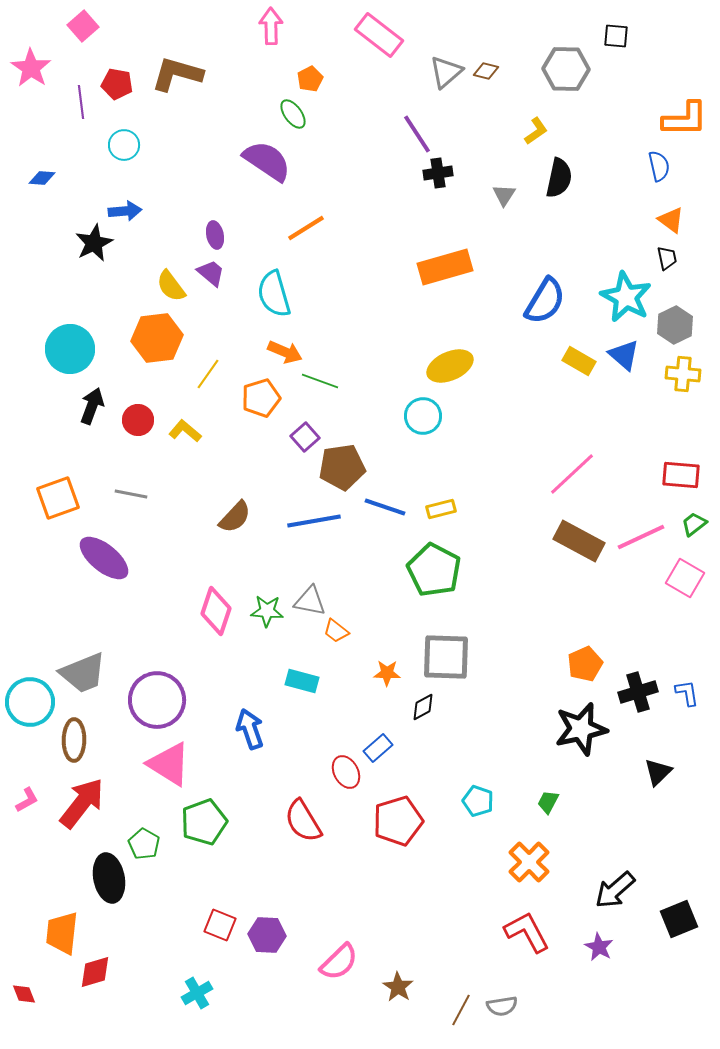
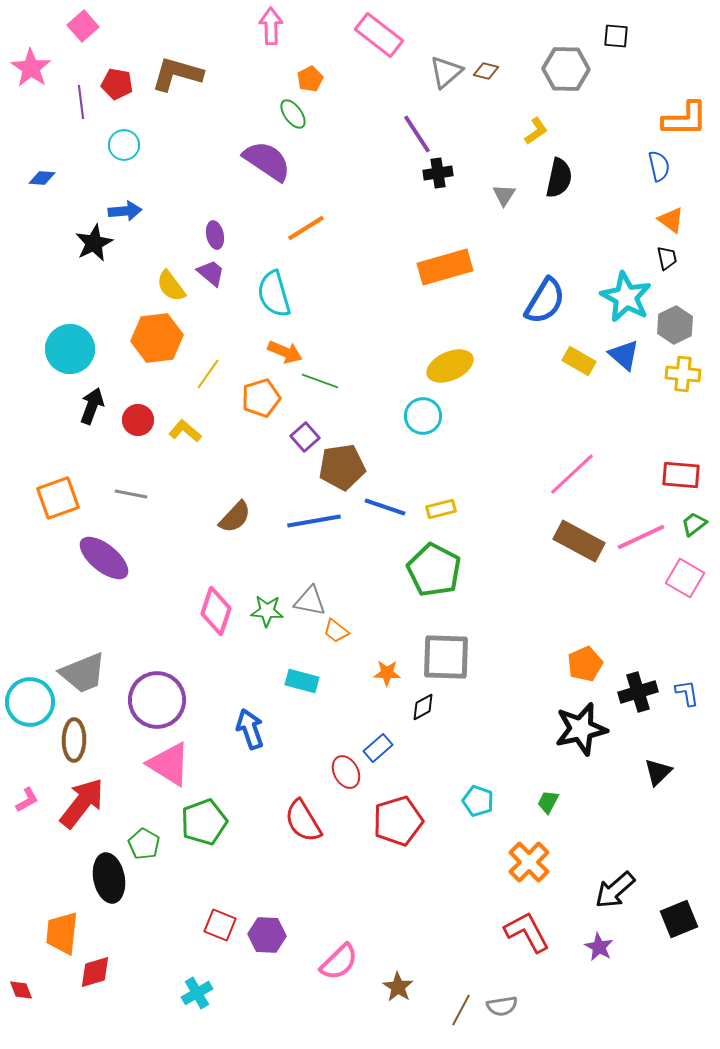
red diamond at (24, 994): moved 3 px left, 4 px up
